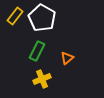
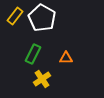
green rectangle: moved 4 px left, 3 px down
orange triangle: moved 1 px left; rotated 40 degrees clockwise
yellow cross: rotated 12 degrees counterclockwise
